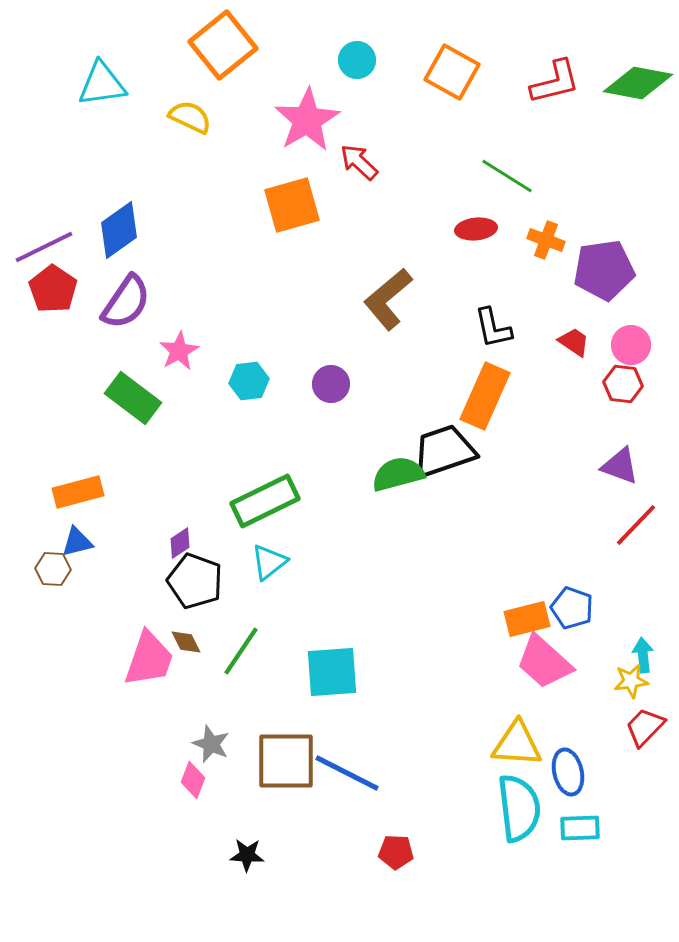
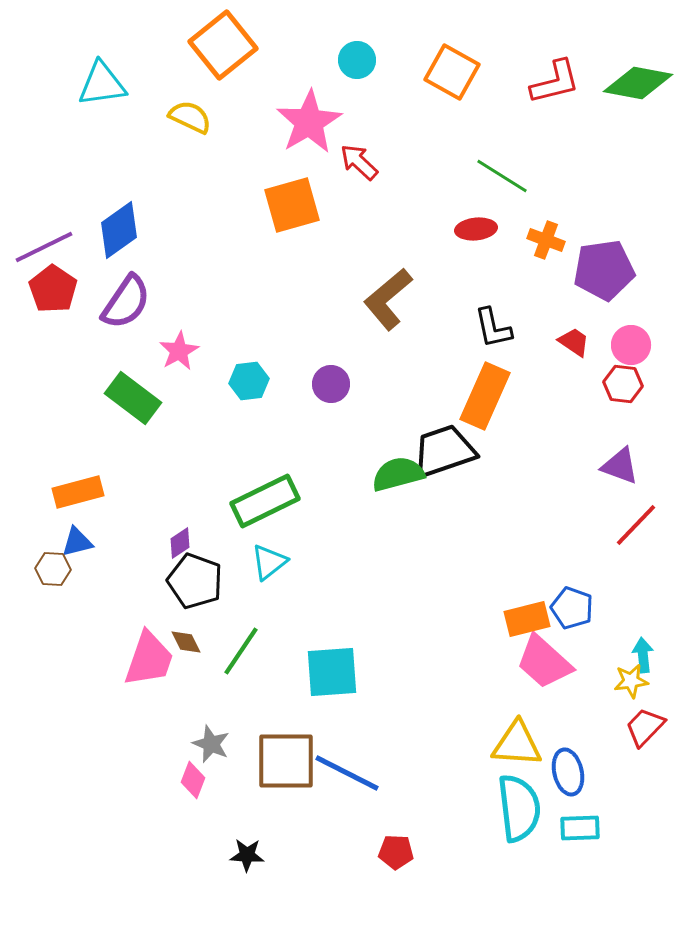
pink star at (307, 120): moved 2 px right, 2 px down
green line at (507, 176): moved 5 px left
